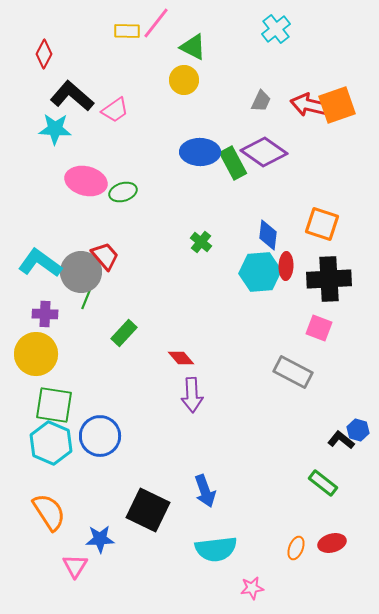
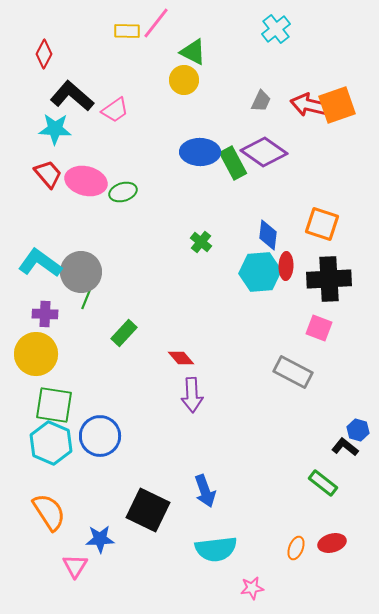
green triangle at (193, 47): moved 5 px down
red trapezoid at (105, 256): moved 57 px left, 82 px up
black L-shape at (341, 440): moved 4 px right, 7 px down
